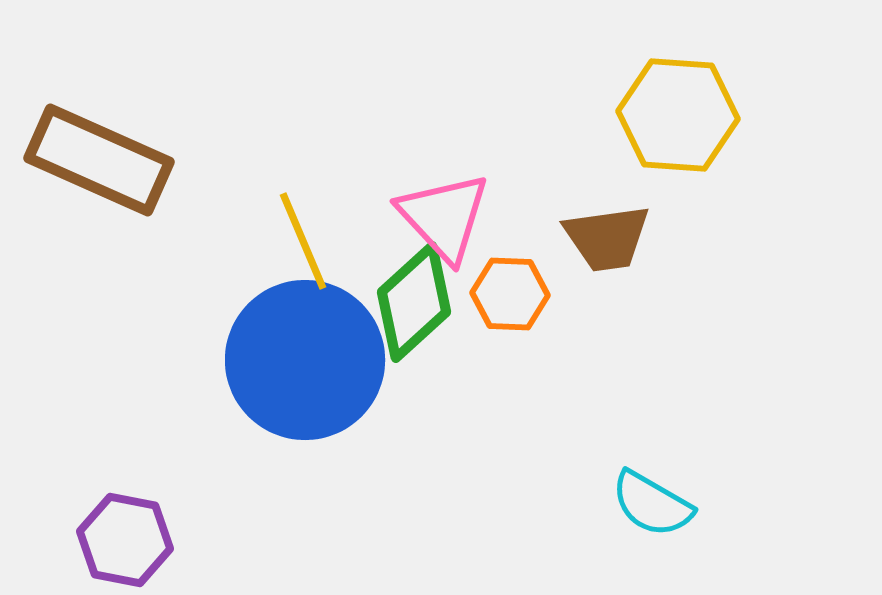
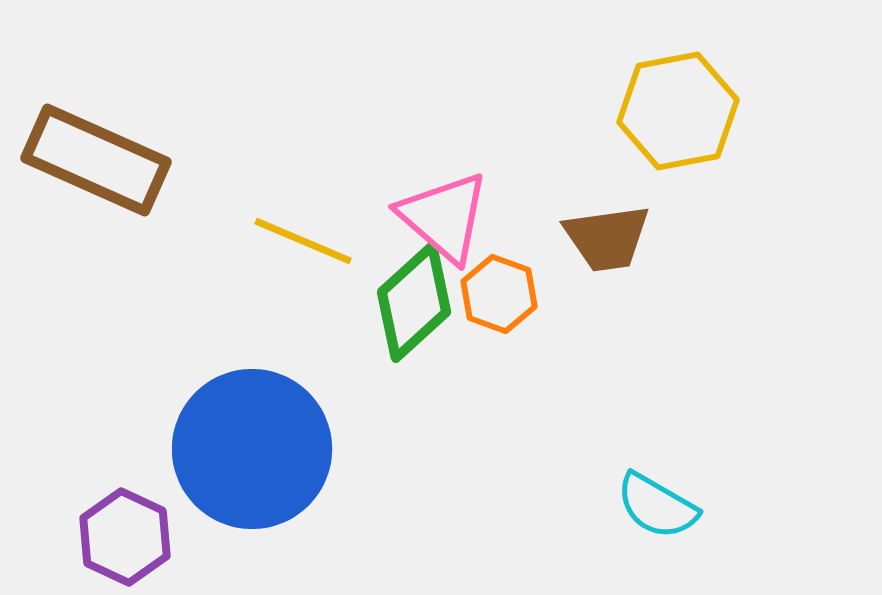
yellow hexagon: moved 4 px up; rotated 15 degrees counterclockwise
brown rectangle: moved 3 px left
pink triangle: rotated 6 degrees counterclockwise
yellow line: rotated 44 degrees counterclockwise
orange hexagon: moved 11 px left; rotated 18 degrees clockwise
blue circle: moved 53 px left, 89 px down
cyan semicircle: moved 5 px right, 2 px down
purple hexagon: moved 3 px up; rotated 14 degrees clockwise
